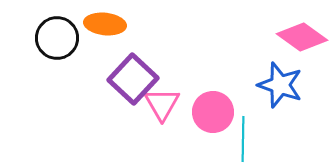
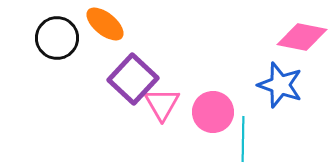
orange ellipse: rotated 33 degrees clockwise
pink diamond: rotated 24 degrees counterclockwise
